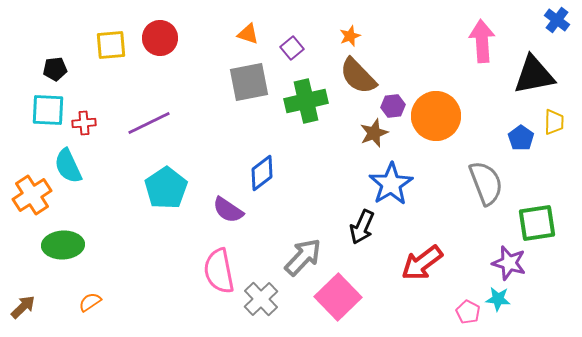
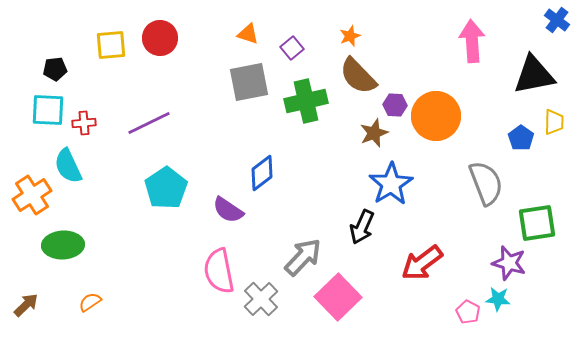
pink arrow: moved 10 px left
purple hexagon: moved 2 px right, 1 px up; rotated 10 degrees clockwise
brown arrow: moved 3 px right, 2 px up
